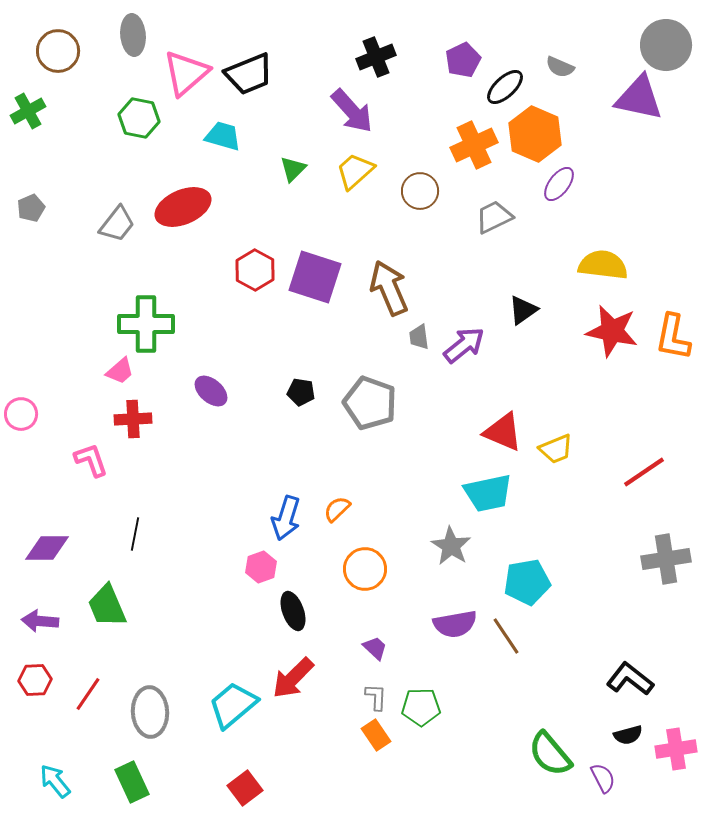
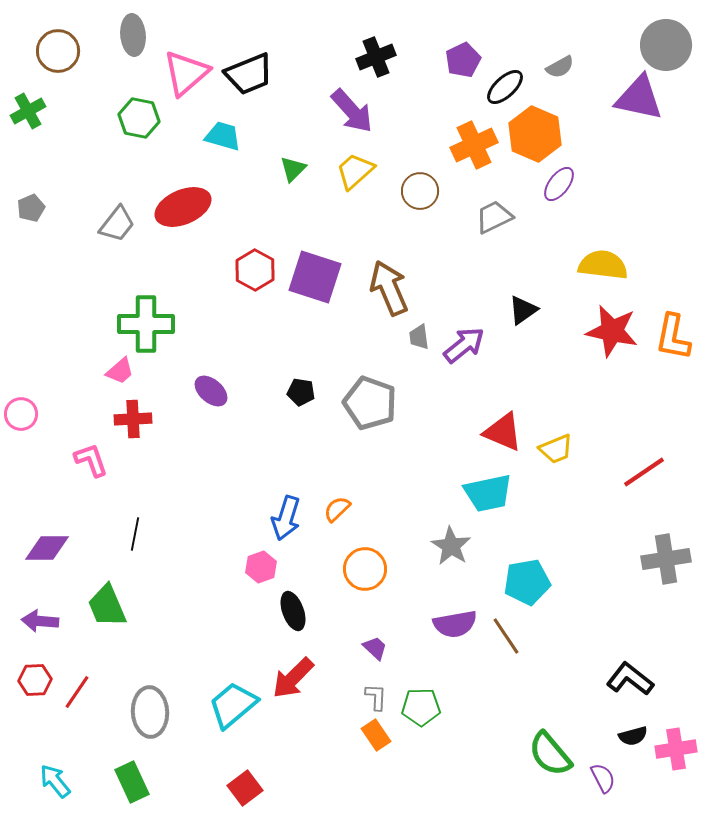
gray semicircle at (560, 67): rotated 52 degrees counterclockwise
red line at (88, 694): moved 11 px left, 2 px up
black semicircle at (628, 735): moved 5 px right, 1 px down
